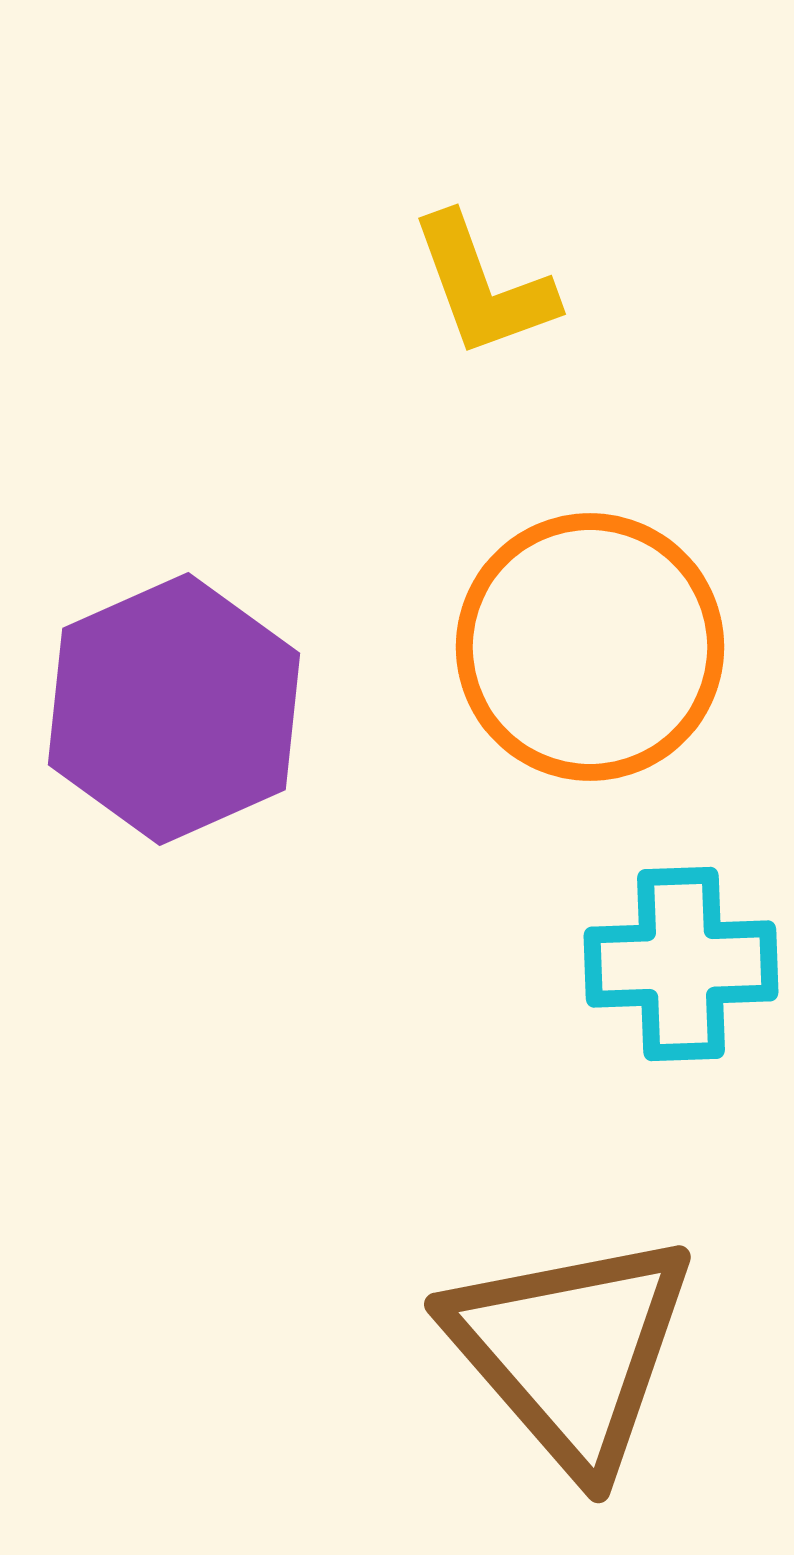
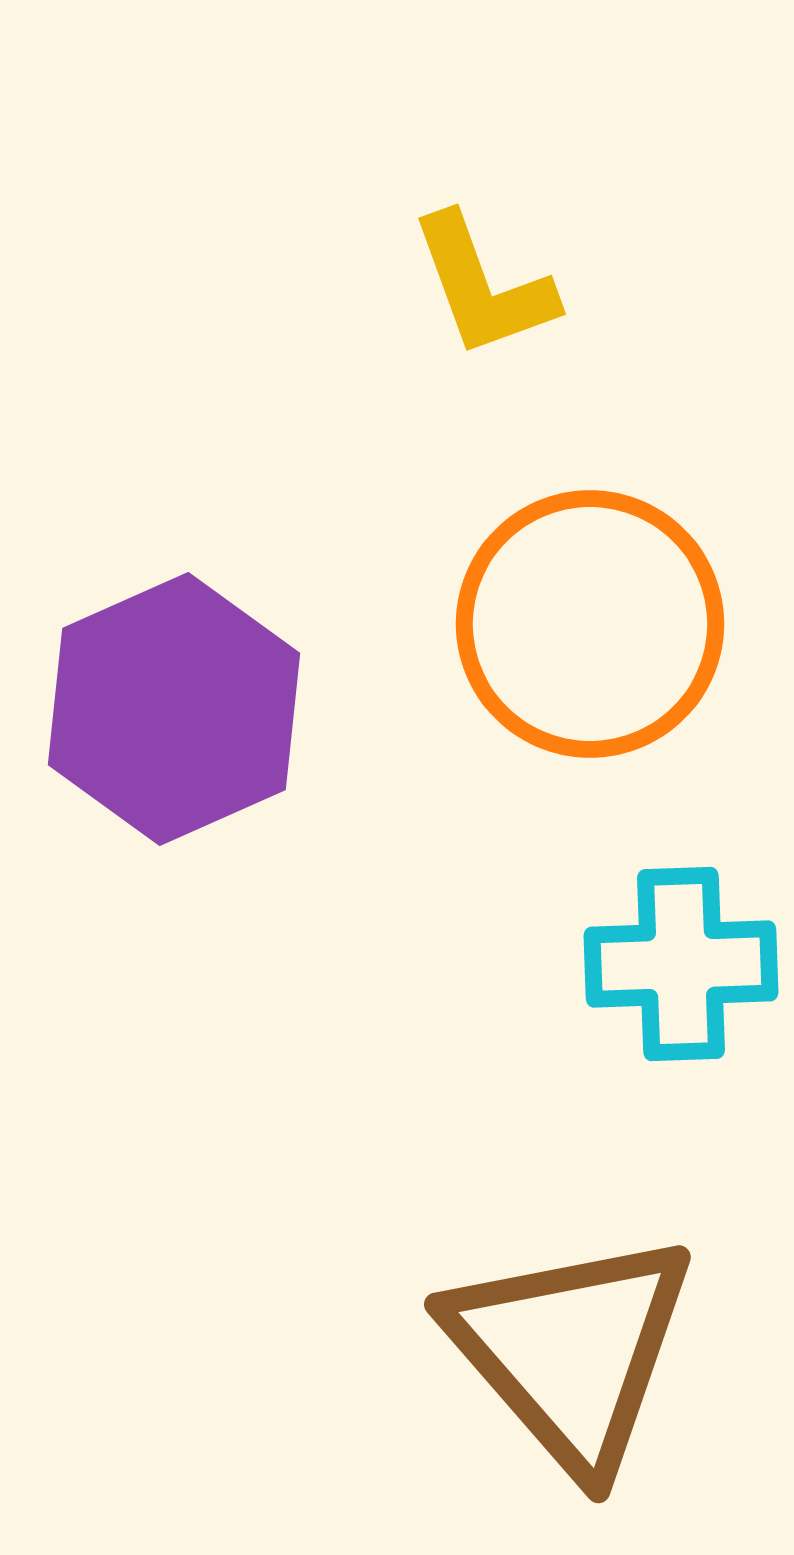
orange circle: moved 23 px up
